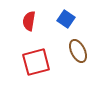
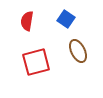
red semicircle: moved 2 px left
